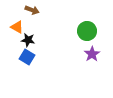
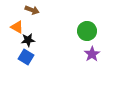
black star: rotated 16 degrees counterclockwise
blue square: moved 1 px left
